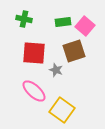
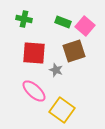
green rectangle: rotated 28 degrees clockwise
